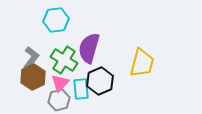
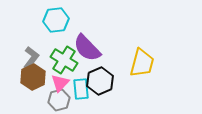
purple semicircle: moved 2 px left; rotated 60 degrees counterclockwise
